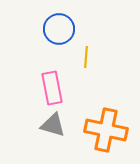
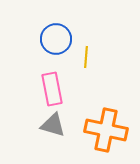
blue circle: moved 3 px left, 10 px down
pink rectangle: moved 1 px down
